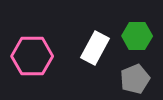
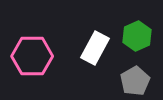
green hexagon: rotated 24 degrees counterclockwise
gray pentagon: moved 2 px down; rotated 8 degrees counterclockwise
